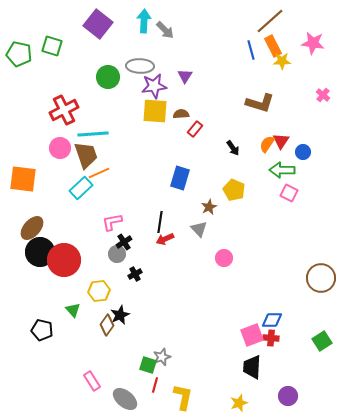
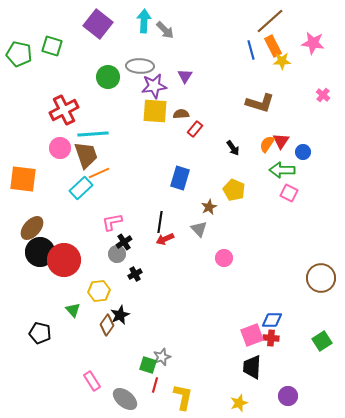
black pentagon at (42, 330): moved 2 px left, 3 px down
